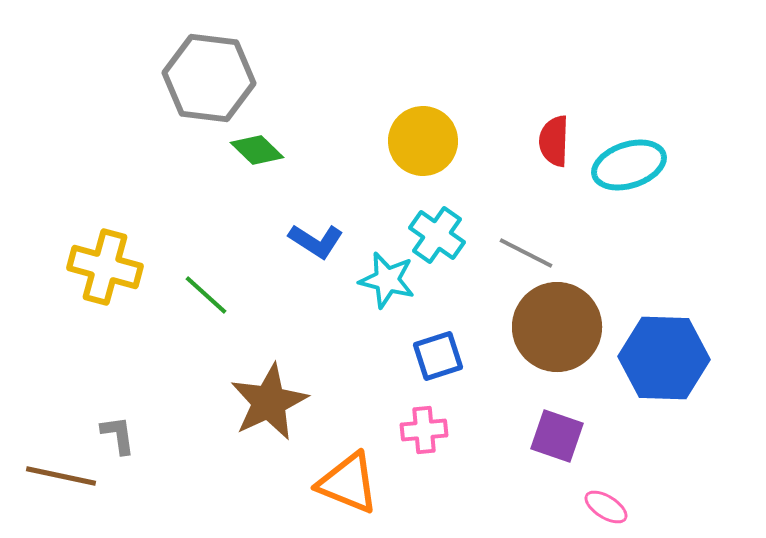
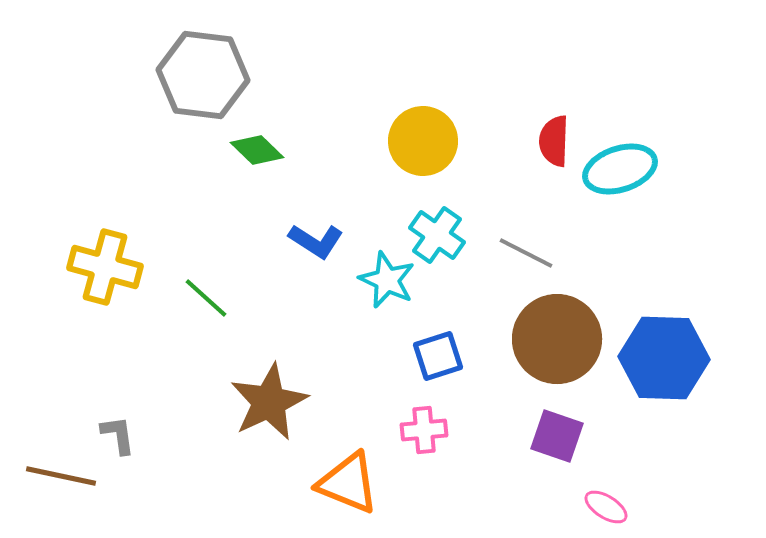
gray hexagon: moved 6 px left, 3 px up
cyan ellipse: moved 9 px left, 4 px down
cyan star: rotated 10 degrees clockwise
green line: moved 3 px down
brown circle: moved 12 px down
